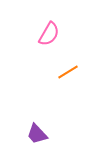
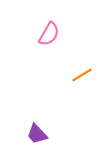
orange line: moved 14 px right, 3 px down
